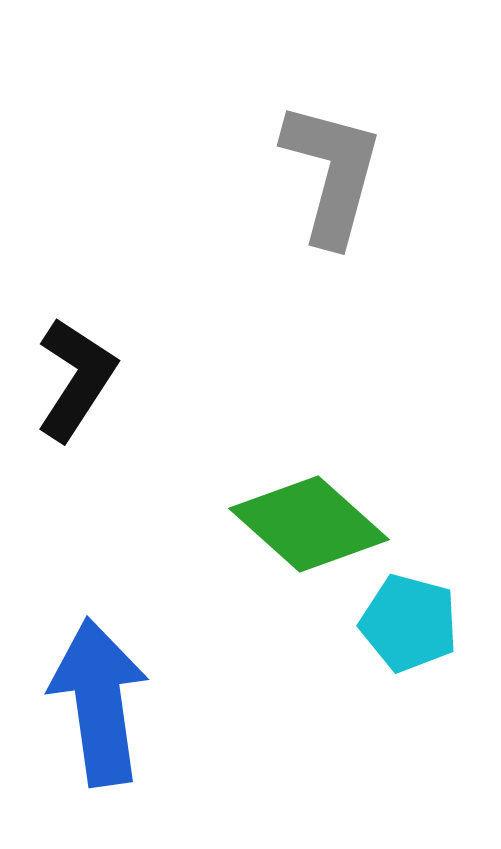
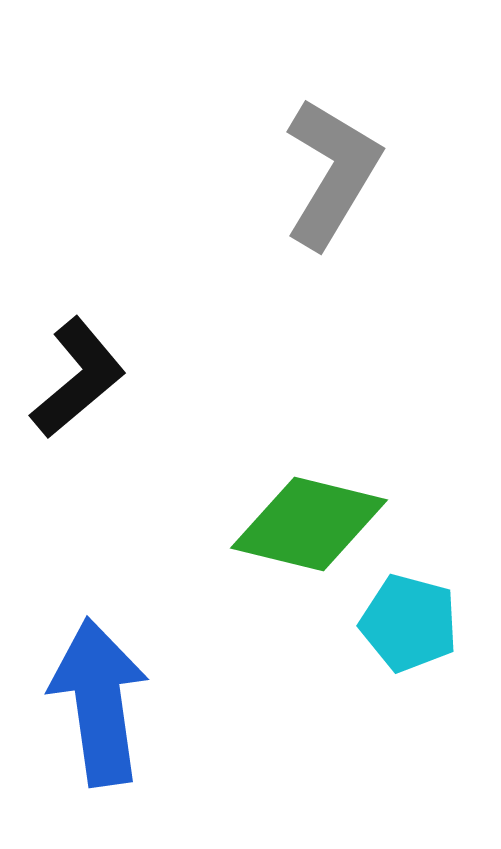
gray L-shape: rotated 16 degrees clockwise
black L-shape: moved 2 px right, 1 px up; rotated 17 degrees clockwise
green diamond: rotated 28 degrees counterclockwise
